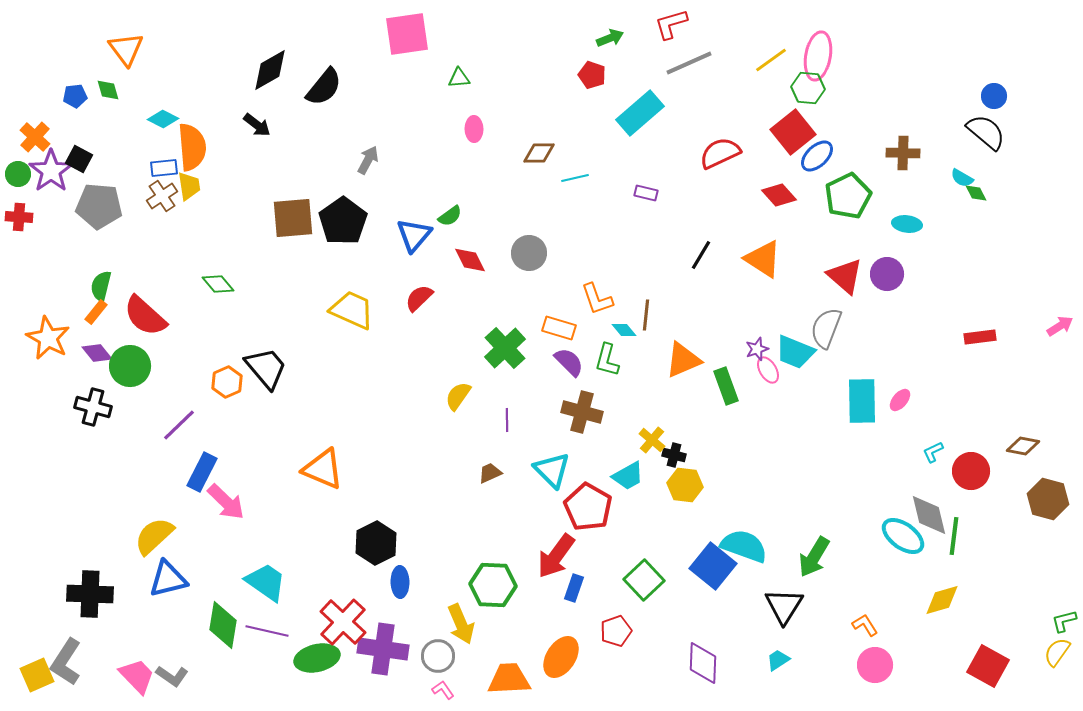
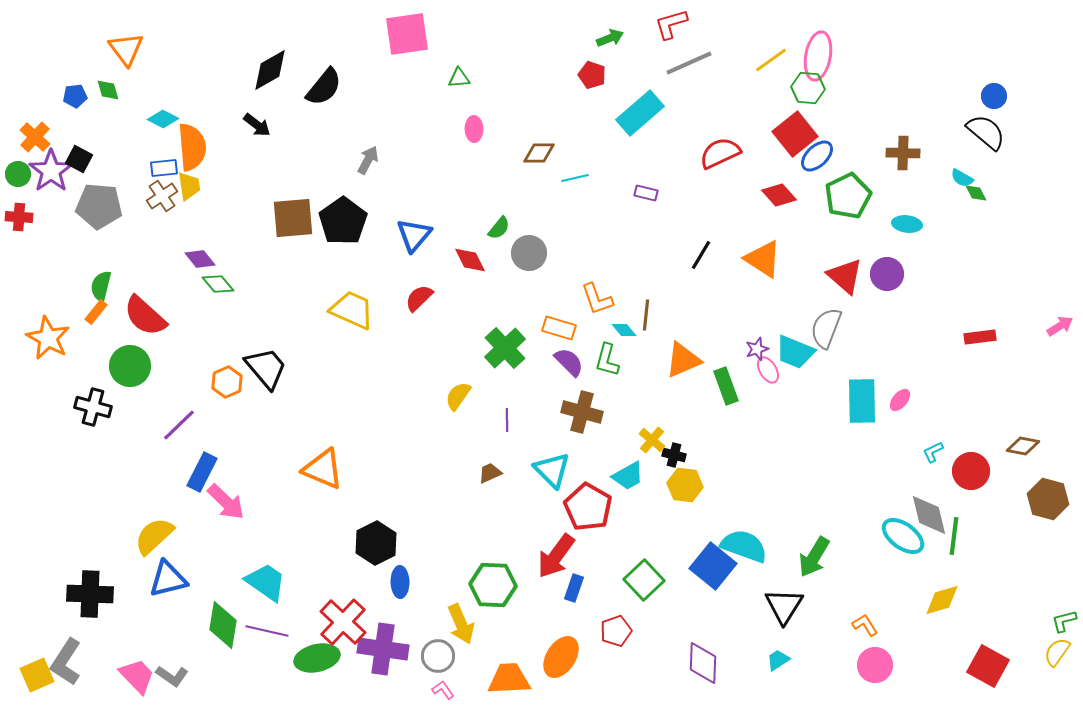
red square at (793, 132): moved 2 px right, 2 px down
green semicircle at (450, 216): moved 49 px right, 12 px down; rotated 15 degrees counterclockwise
purple diamond at (97, 353): moved 103 px right, 94 px up
